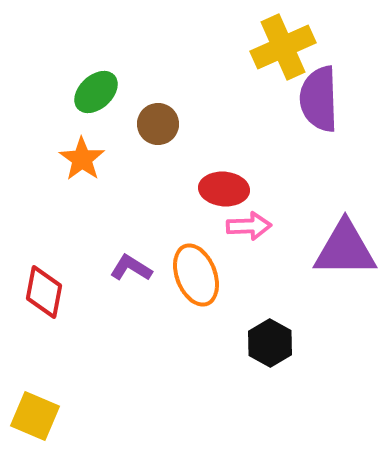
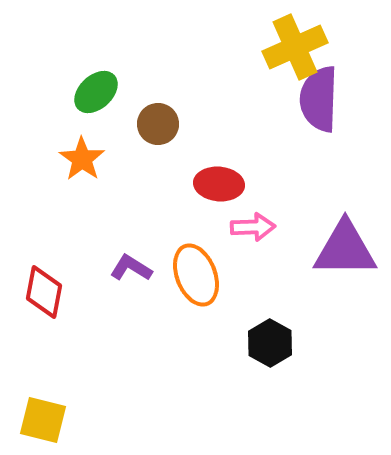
yellow cross: moved 12 px right
purple semicircle: rotated 4 degrees clockwise
red ellipse: moved 5 px left, 5 px up
pink arrow: moved 4 px right, 1 px down
yellow square: moved 8 px right, 4 px down; rotated 9 degrees counterclockwise
